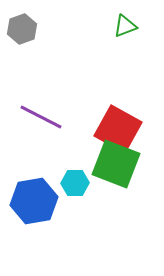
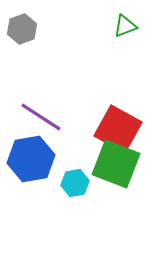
purple line: rotated 6 degrees clockwise
cyan hexagon: rotated 8 degrees counterclockwise
blue hexagon: moved 3 px left, 42 px up
